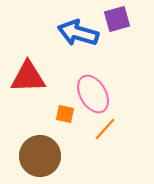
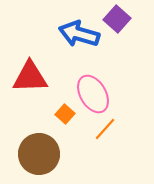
purple square: rotated 32 degrees counterclockwise
blue arrow: moved 1 px right, 1 px down
red triangle: moved 2 px right
orange square: rotated 30 degrees clockwise
brown circle: moved 1 px left, 2 px up
